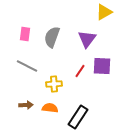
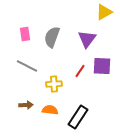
pink rectangle: rotated 16 degrees counterclockwise
orange semicircle: moved 2 px down
